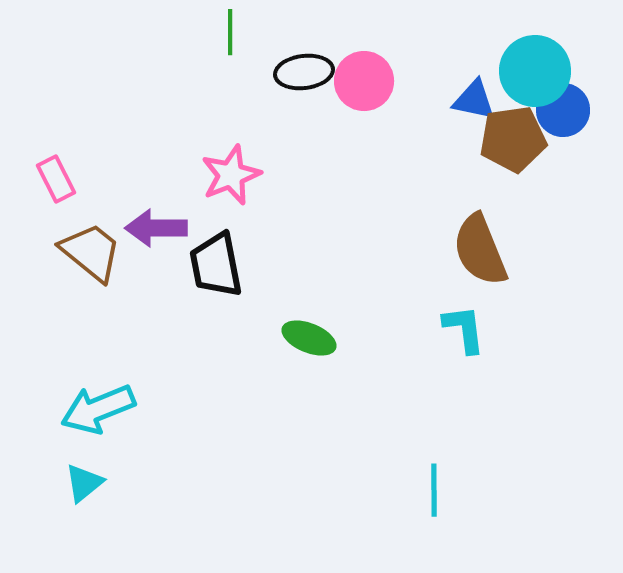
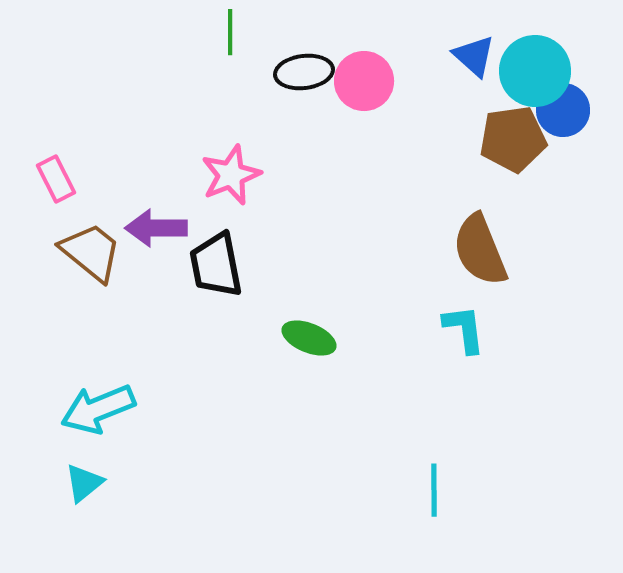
blue triangle: moved 44 px up; rotated 30 degrees clockwise
